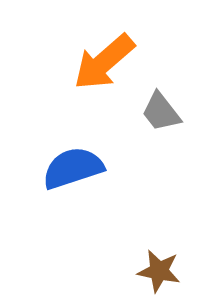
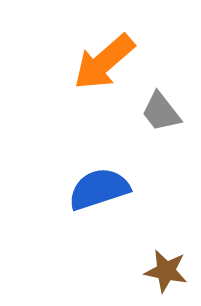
blue semicircle: moved 26 px right, 21 px down
brown star: moved 7 px right
